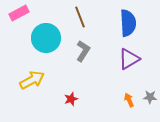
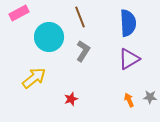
cyan circle: moved 3 px right, 1 px up
yellow arrow: moved 2 px right, 2 px up; rotated 10 degrees counterclockwise
